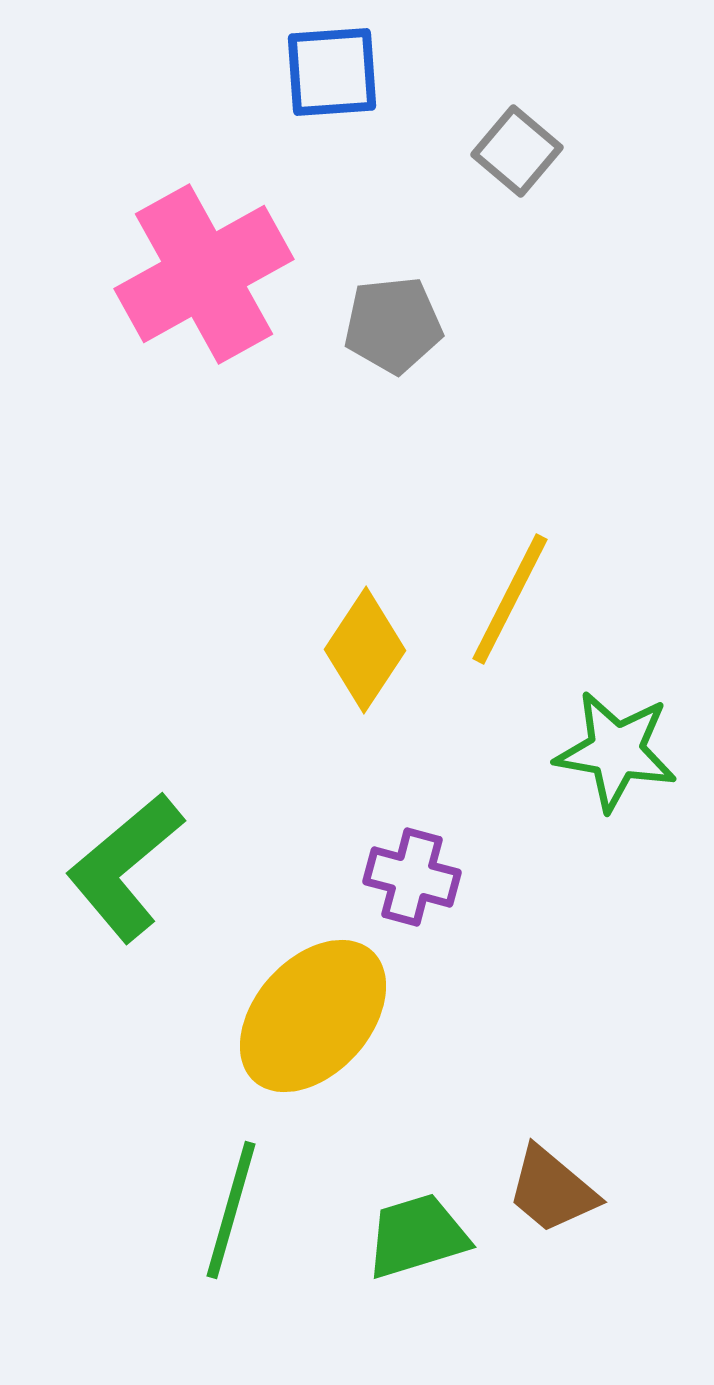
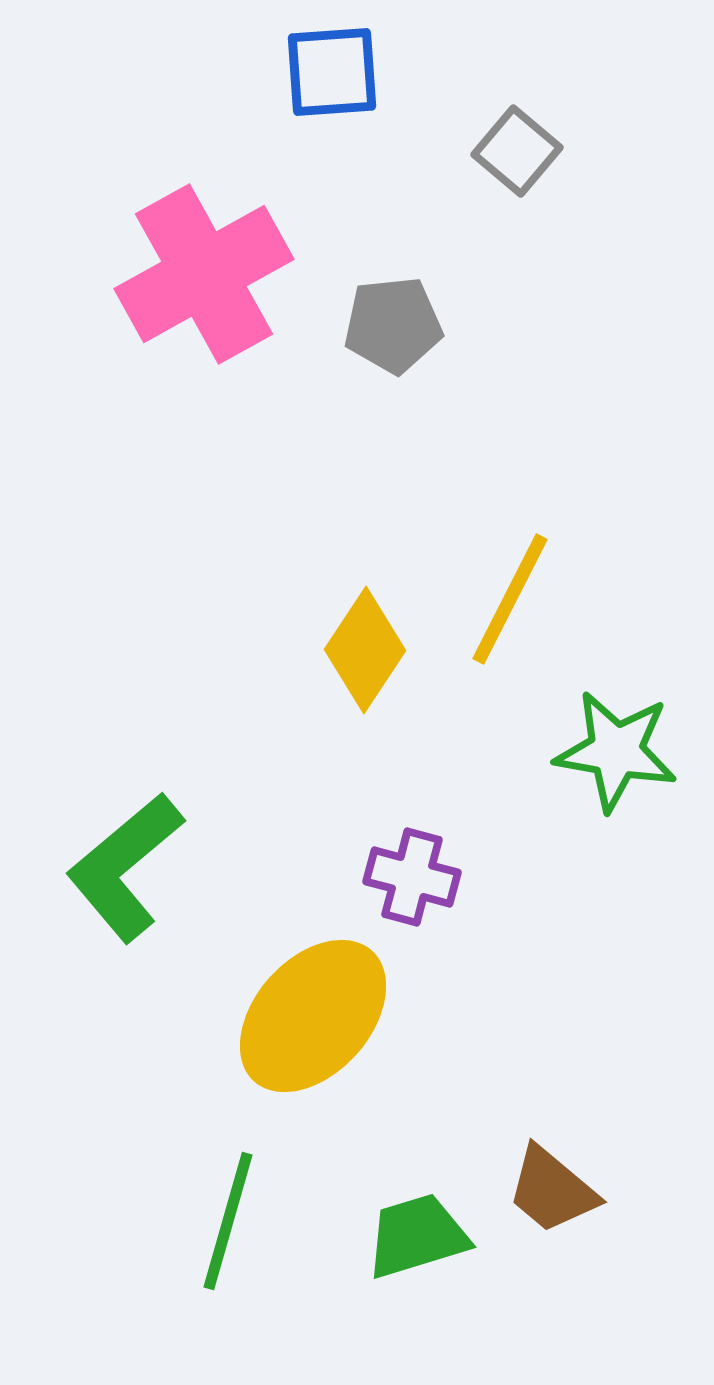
green line: moved 3 px left, 11 px down
